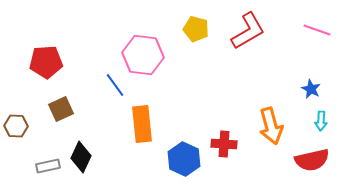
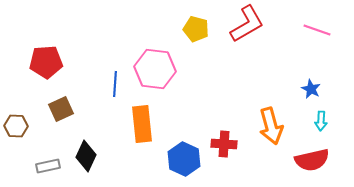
red L-shape: moved 1 px left, 7 px up
pink hexagon: moved 12 px right, 14 px down
blue line: moved 1 px up; rotated 40 degrees clockwise
black diamond: moved 5 px right, 1 px up
